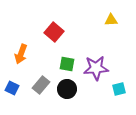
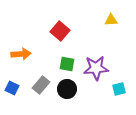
red square: moved 6 px right, 1 px up
orange arrow: rotated 114 degrees counterclockwise
